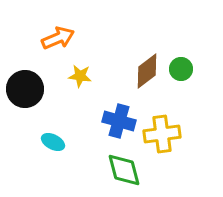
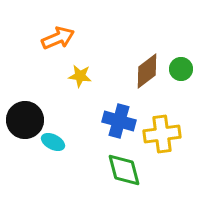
black circle: moved 31 px down
